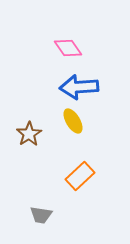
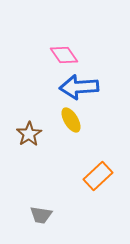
pink diamond: moved 4 px left, 7 px down
yellow ellipse: moved 2 px left, 1 px up
orange rectangle: moved 18 px right
